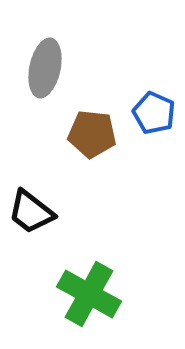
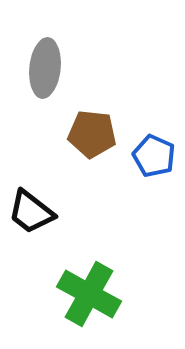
gray ellipse: rotated 6 degrees counterclockwise
blue pentagon: moved 43 px down
